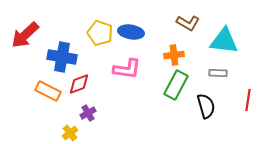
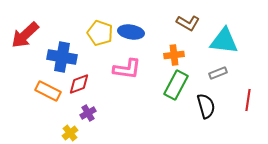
gray rectangle: rotated 24 degrees counterclockwise
